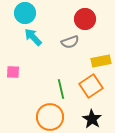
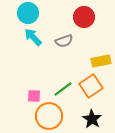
cyan circle: moved 3 px right
red circle: moved 1 px left, 2 px up
gray semicircle: moved 6 px left, 1 px up
pink square: moved 21 px right, 24 px down
green line: moved 2 px right; rotated 66 degrees clockwise
orange circle: moved 1 px left, 1 px up
